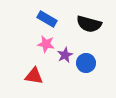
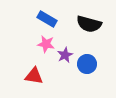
blue circle: moved 1 px right, 1 px down
